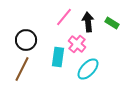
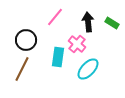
pink line: moved 9 px left
